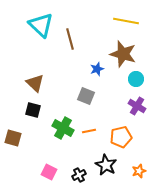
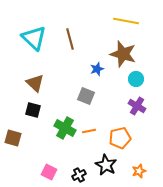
cyan triangle: moved 7 px left, 13 px down
green cross: moved 2 px right
orange pentagon: moved 1 px left, 1 px down
